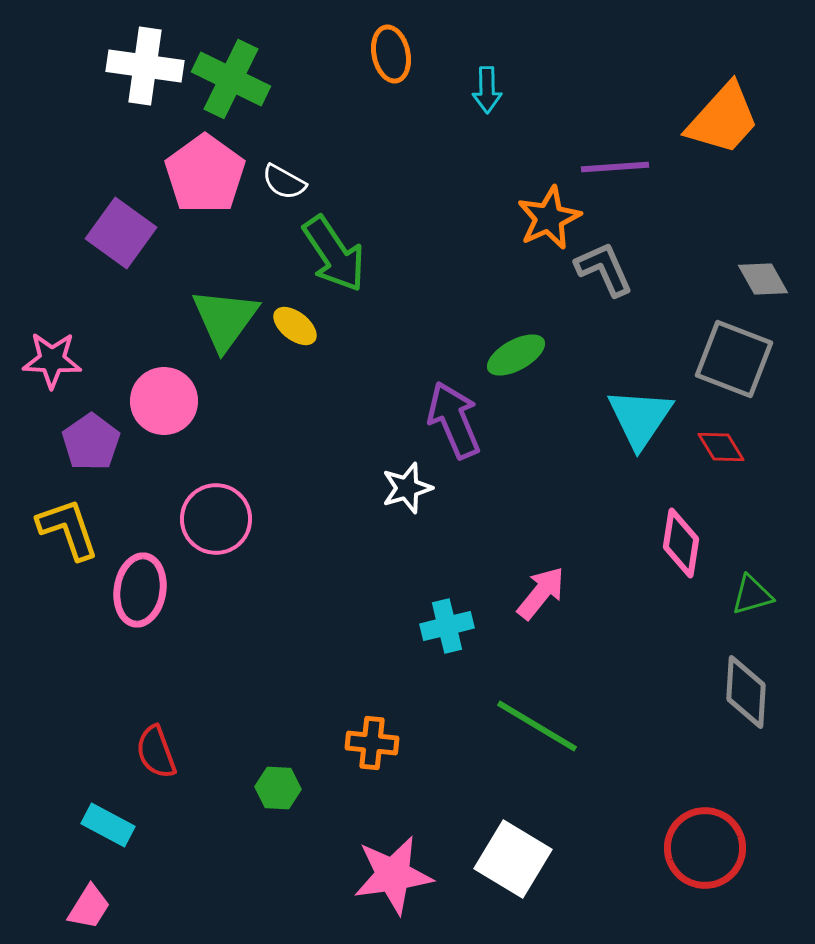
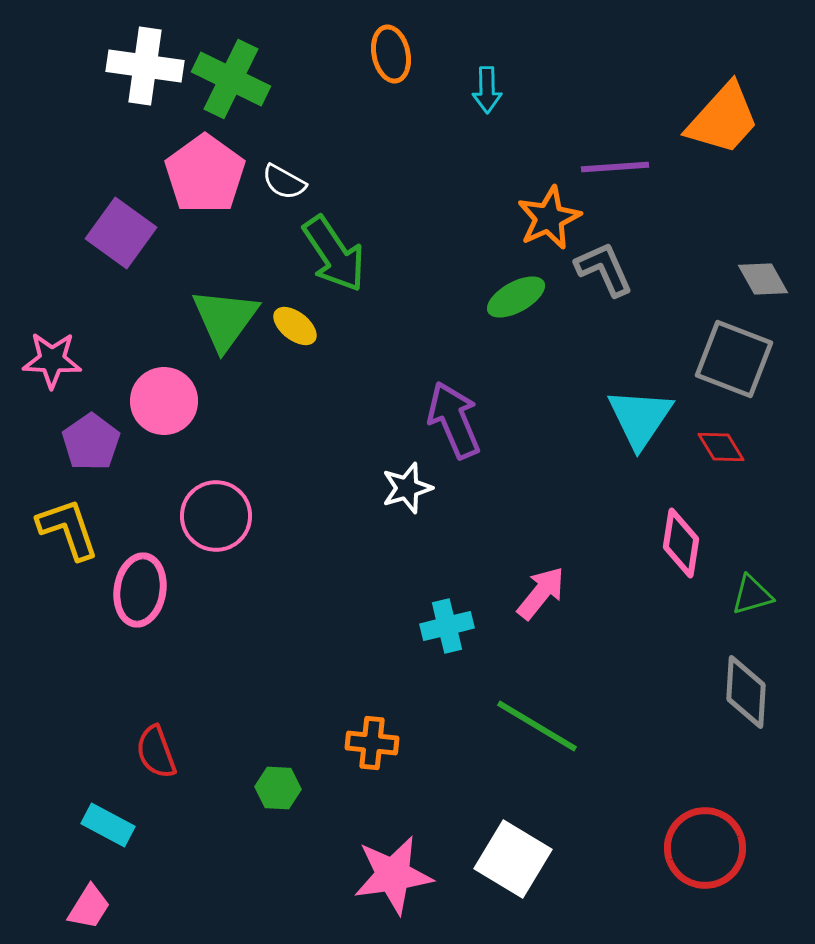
green ellipse at (516, 355): moved 58 px up
pink circle at (216, 519): moved 3 px up
